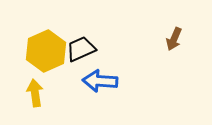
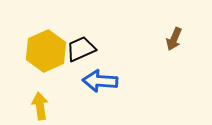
yellow arrow: moved 5 px right, 13 px down
